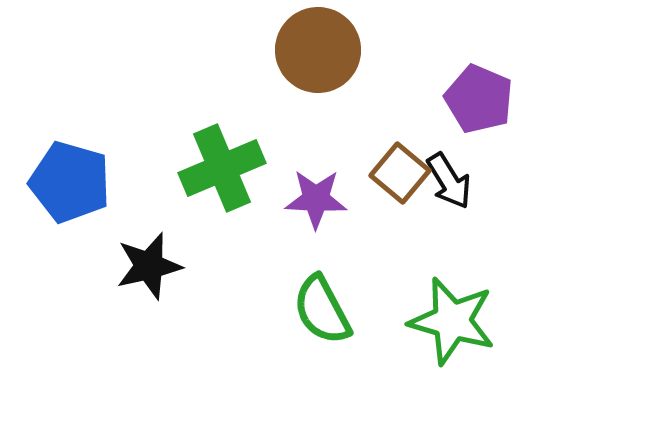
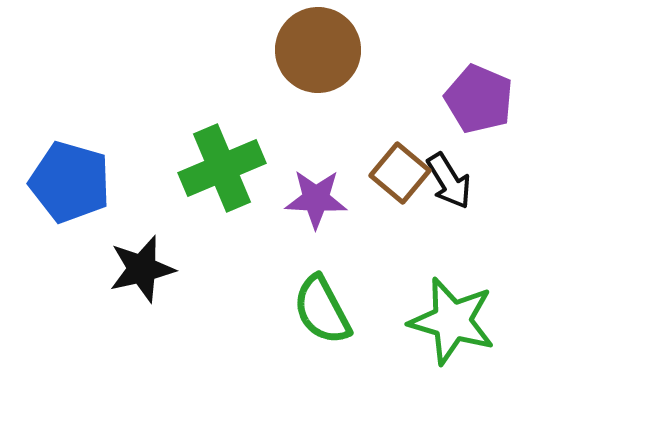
black star: moved 7 px left, 3 px down
